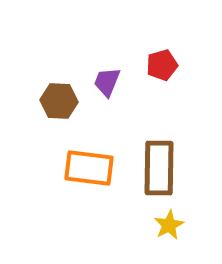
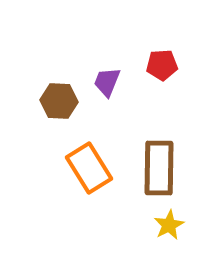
red pentagon: rotated 12 degrees clockwise
orange rectangle: rotated 51 degrees clockwise
